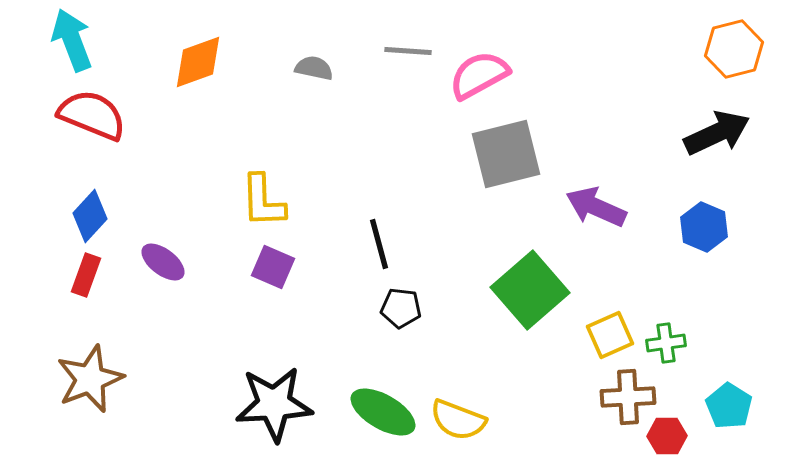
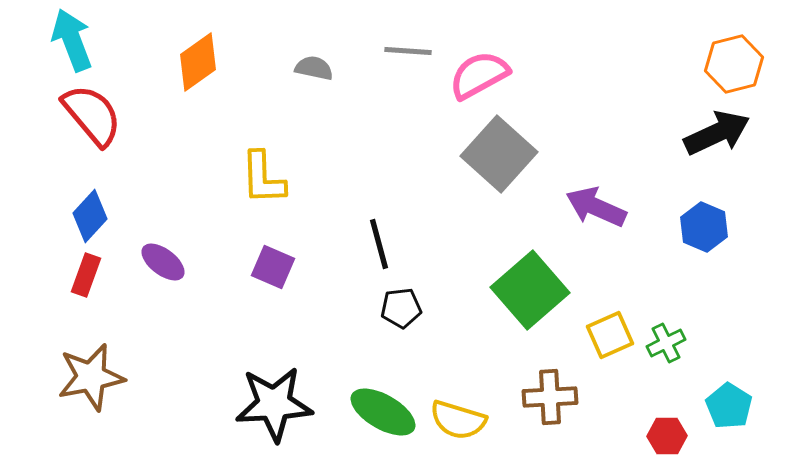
orange hexagon: moved 15 px down
orange diamond: rotated 16 degrees counterclockwise
red semicircle: rotated 28 degrees clockwise
gray square: moved 7 px left; rotated 34 degrees counterclockwise
yellow L-shape: moved 23 px up
black pentagon: rotated 12 degrees counterclockwise
green cross: rotated 18 degrees counterclockwise
brown star: moved 1 px right, 2 px up; rotated 10 degrees clockwise
brown cross: moved 78 px left
yellow semicircle: rotated 4 degrees counterclockwise
